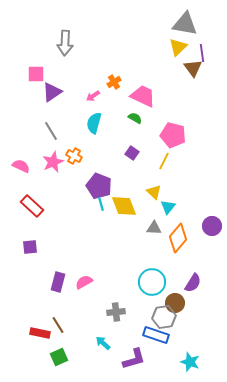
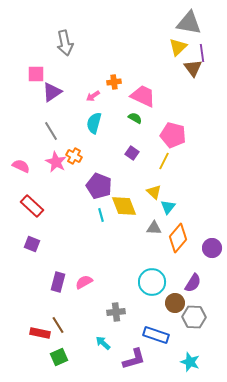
gray triangle at (185, 24): moved 4 px right, 1 px up
gray arrow at (65, 43): rotated 15 degrees counterclockwise
orange cross at (114, 82): rotated 24 degrees clockwise
pink star at (53, 162): moved 3 px right; rotated 20 degrees counterclockwise
cyan line at (101, 204): moved 11 px down
purple circle at (212, 226): moved 22 px down
purple square at (30, 247): moved 2 px right, 3 px up; rotated 28 degrees clockwise
gray hexagon at (164, 317): moved 30 px right; rotated 10 degrees clockwise
